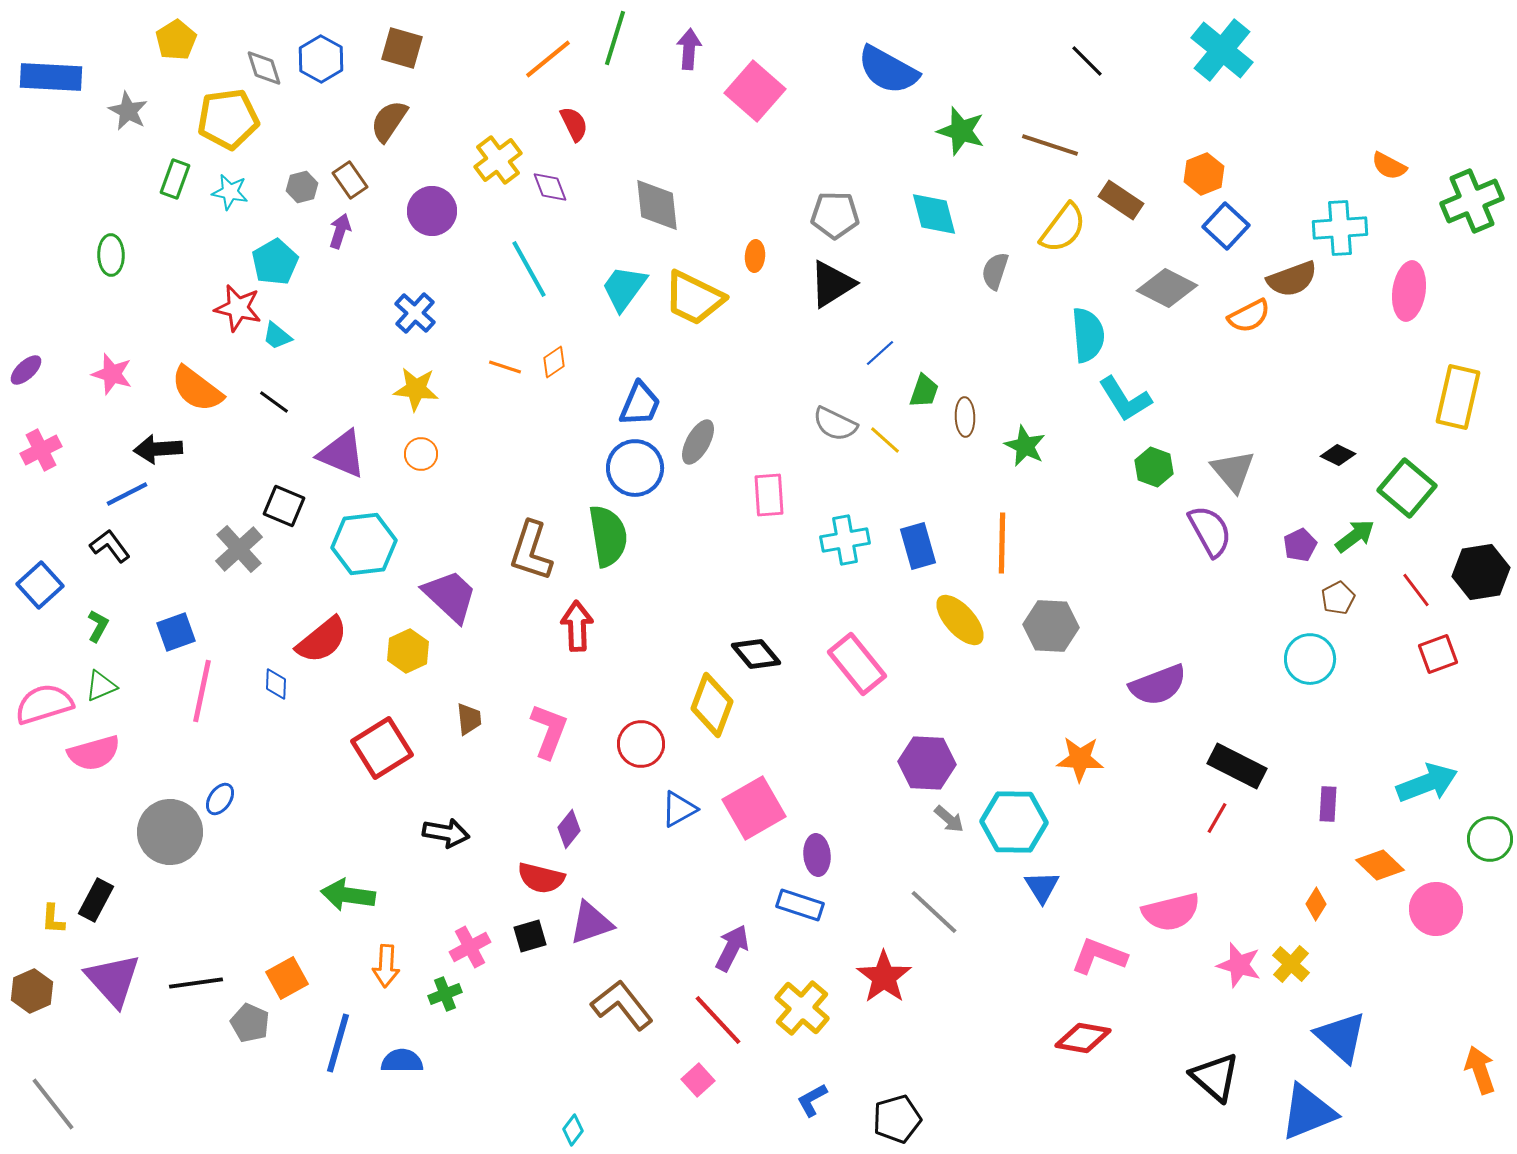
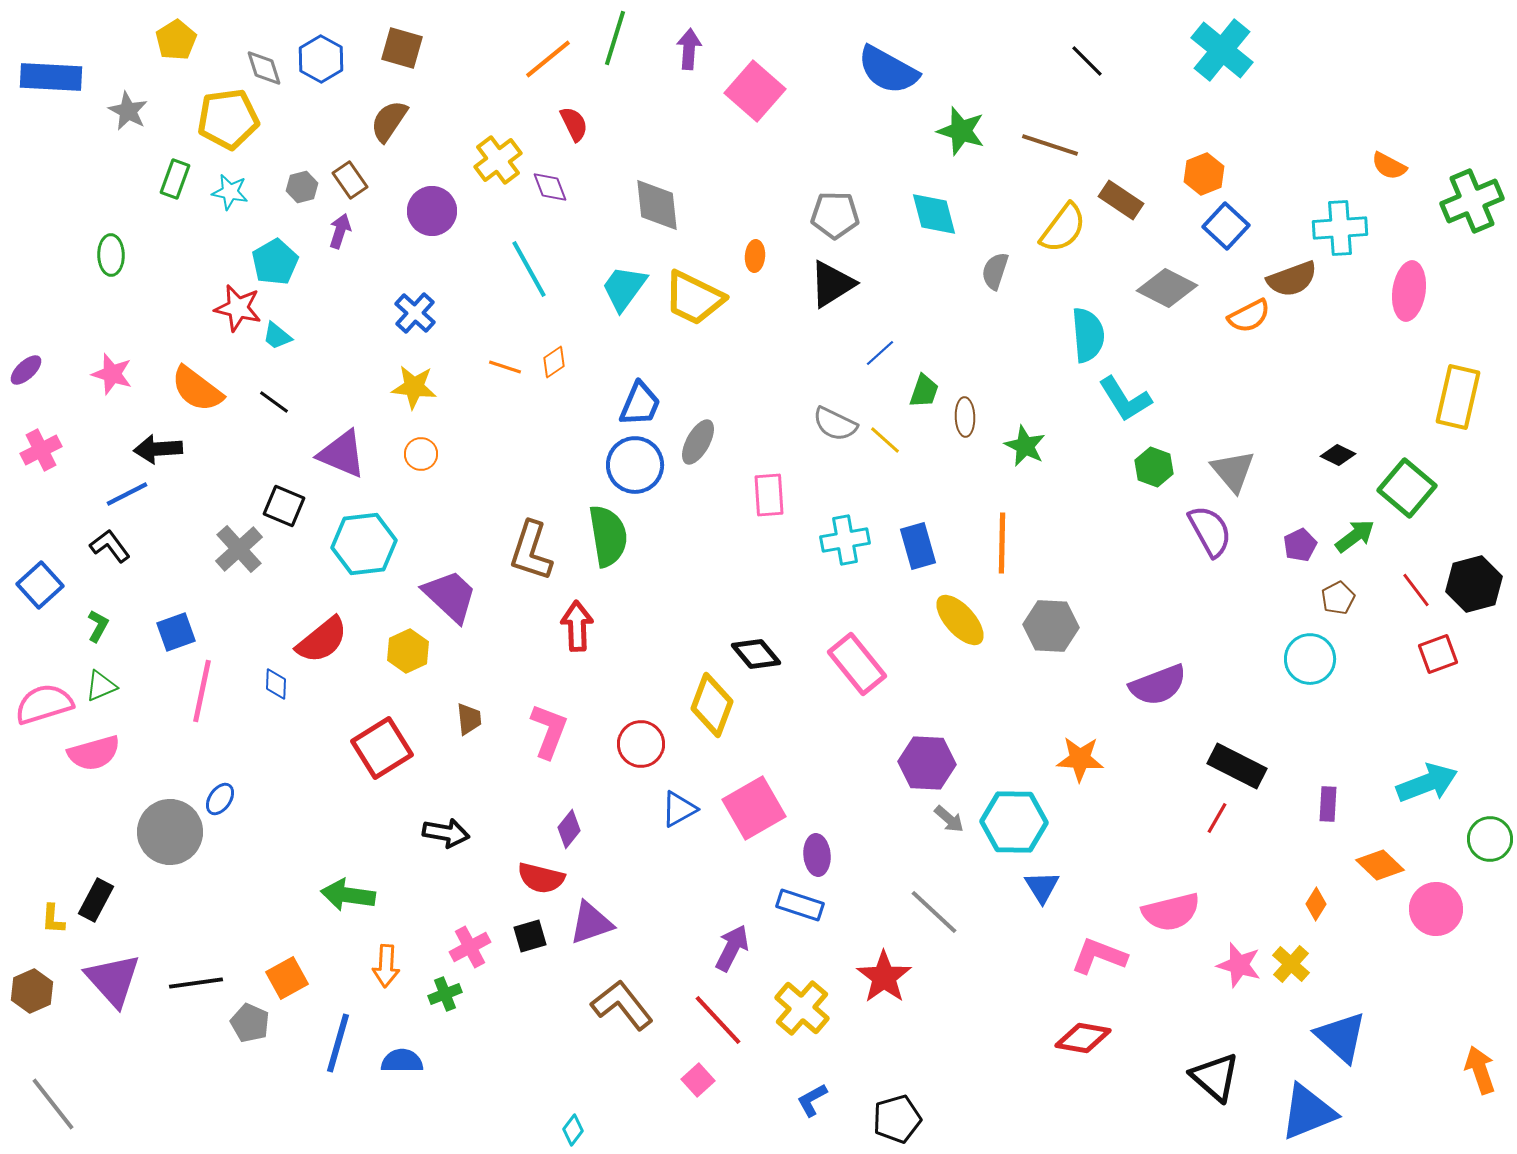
yellow star at (416, 389): moved 2 px left, 2 px up
blue circle at (635, 468): moved 3 px up
black hexagon at (1481, 572): moved 7 px left, 12 px down; rotated 6 degrees counterclockwise
